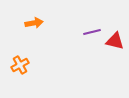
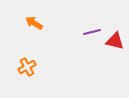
orange arrow: rotated 138 degrees counterclockwise
orange cross: moved 7 px right, 2 px down
